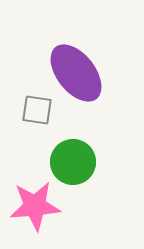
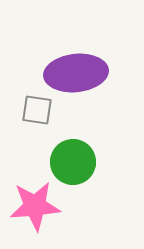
purple ellipse: rotated 58 degrees counterclockwise
